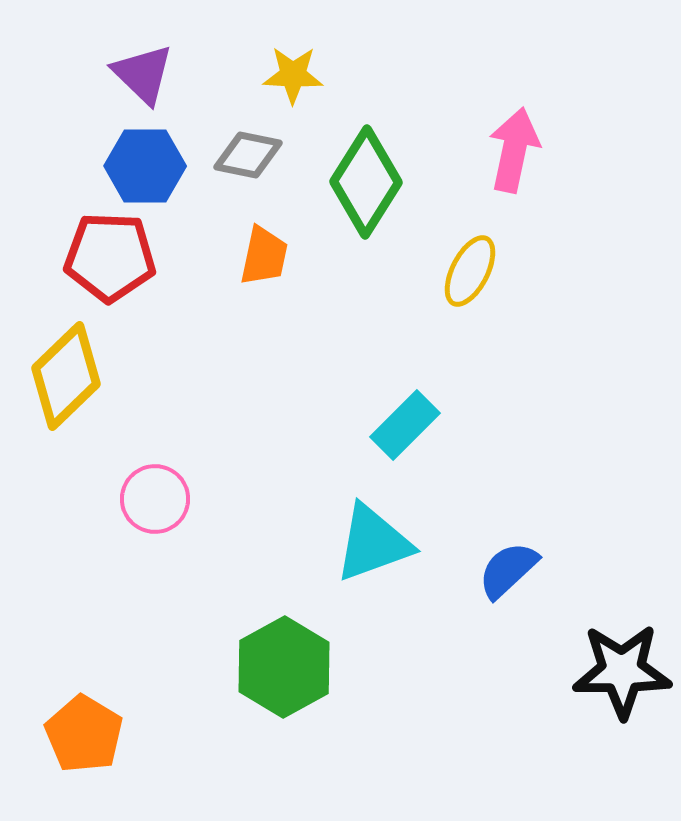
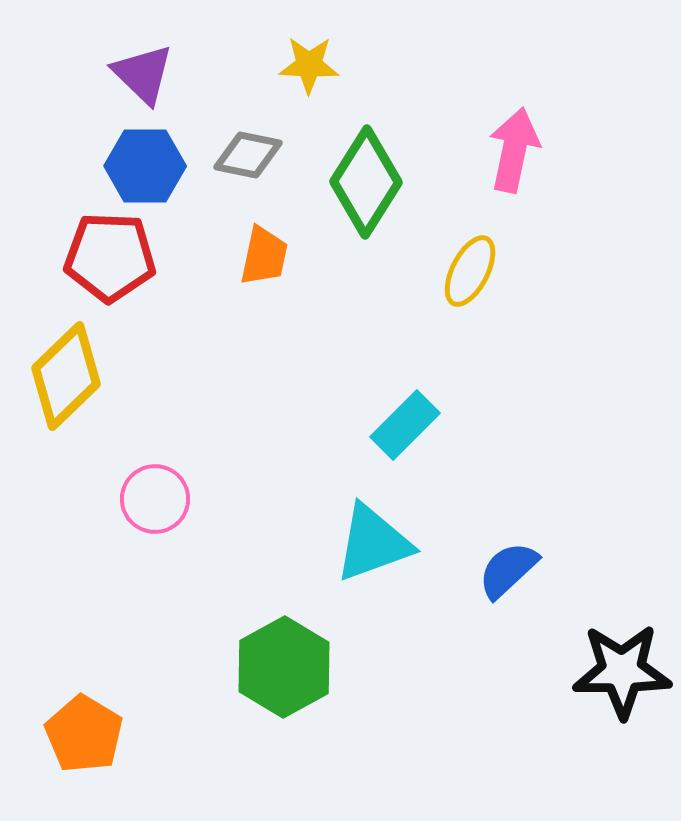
yellow star: moved 16 px right, 10 px up
